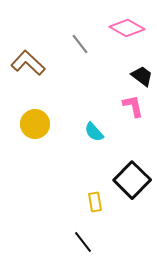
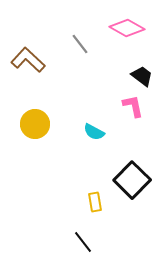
brown L-shape: moved 3 px up
cyan semicircle: rotated 20 degrees counterclockwise
